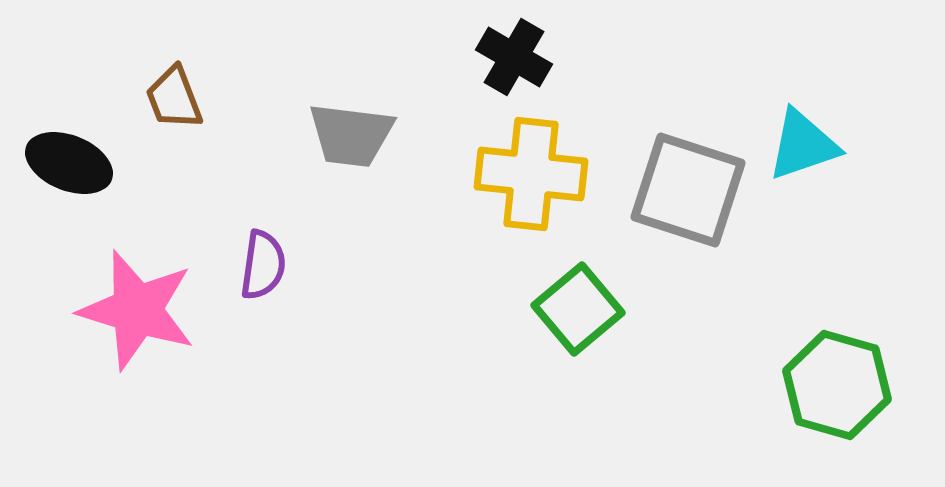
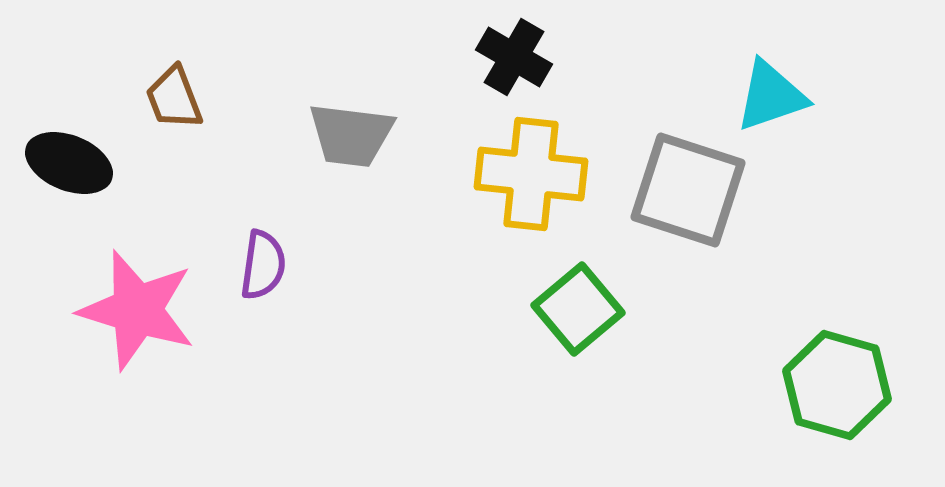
cyan triangle: moved 32 px left, 49 px up
